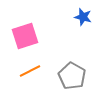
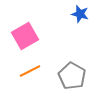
blue star: moved 3 px left, 3 px up
pink square: rotated 12 degrees counterclockwise
